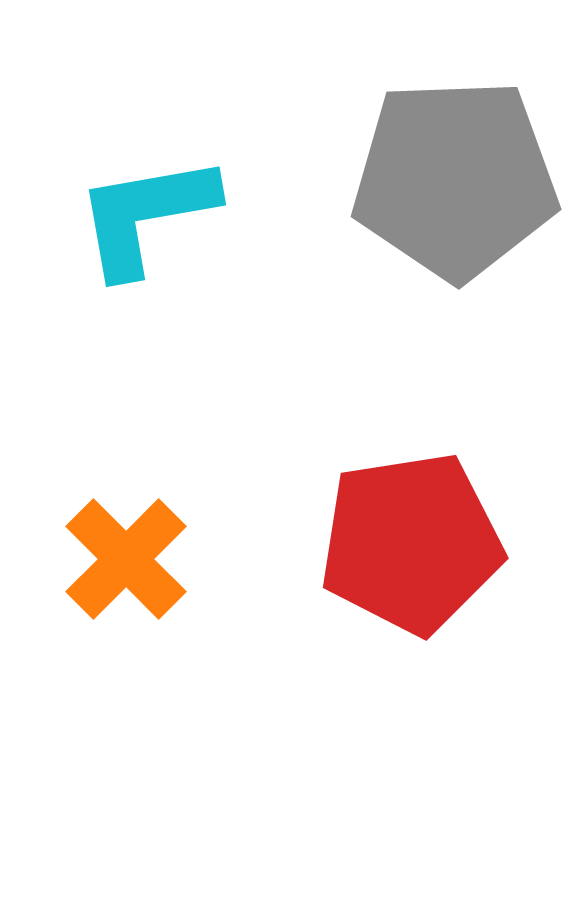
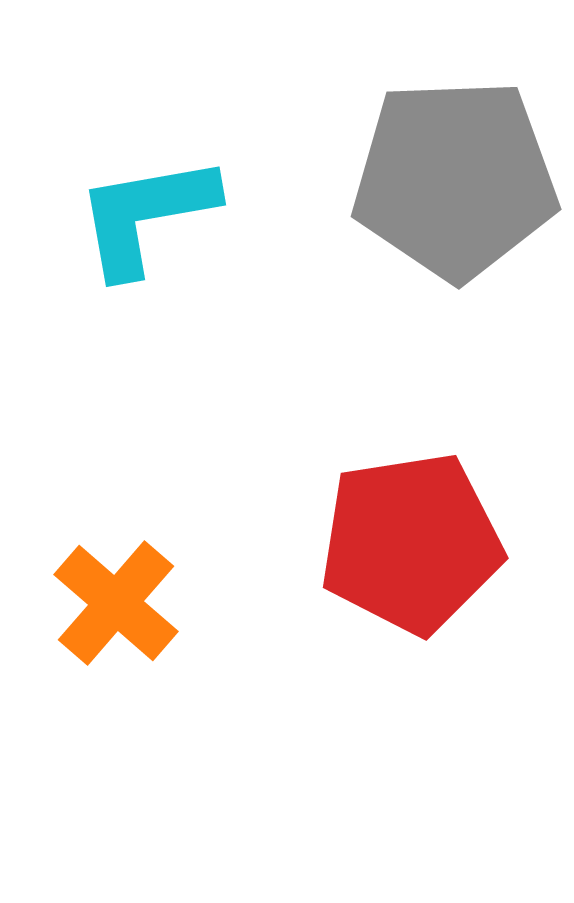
orange cross: moved 10 px left, 44 px down; rotated 4 degrees counterclockwise
